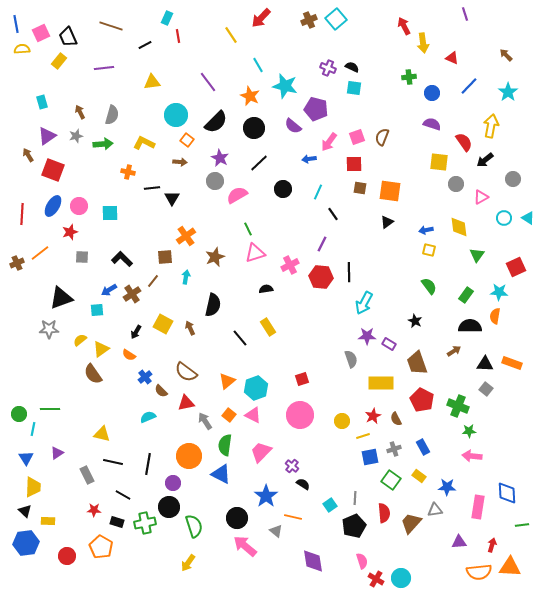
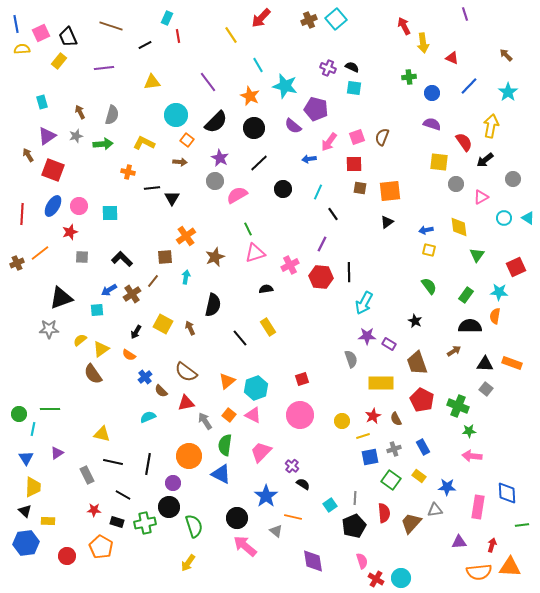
orange square at (390, 191): rotated 15 degrees counterclockwise
